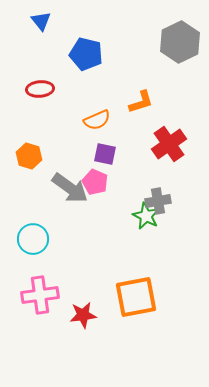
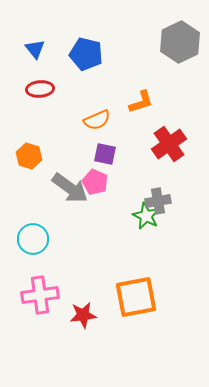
blue triangle: moved 6 px left, 28 px down
